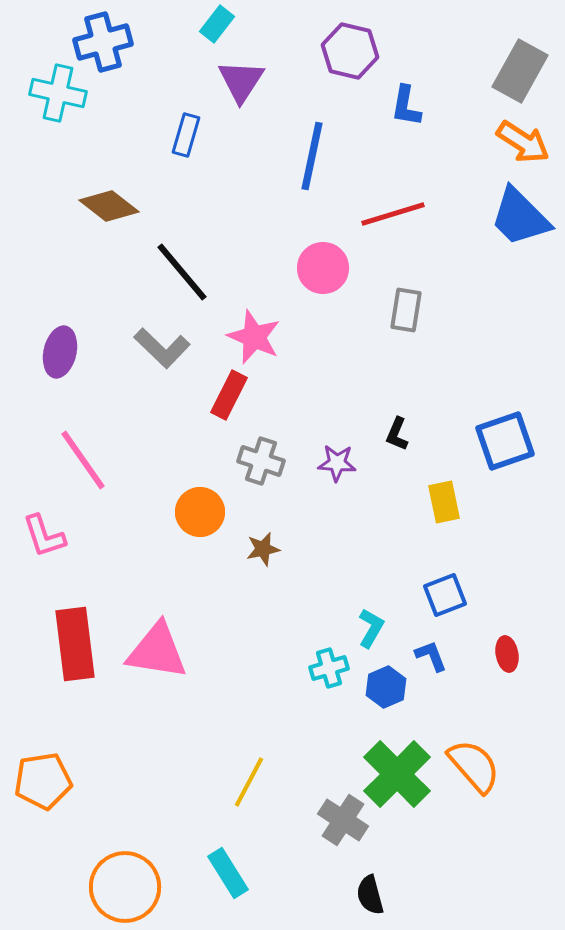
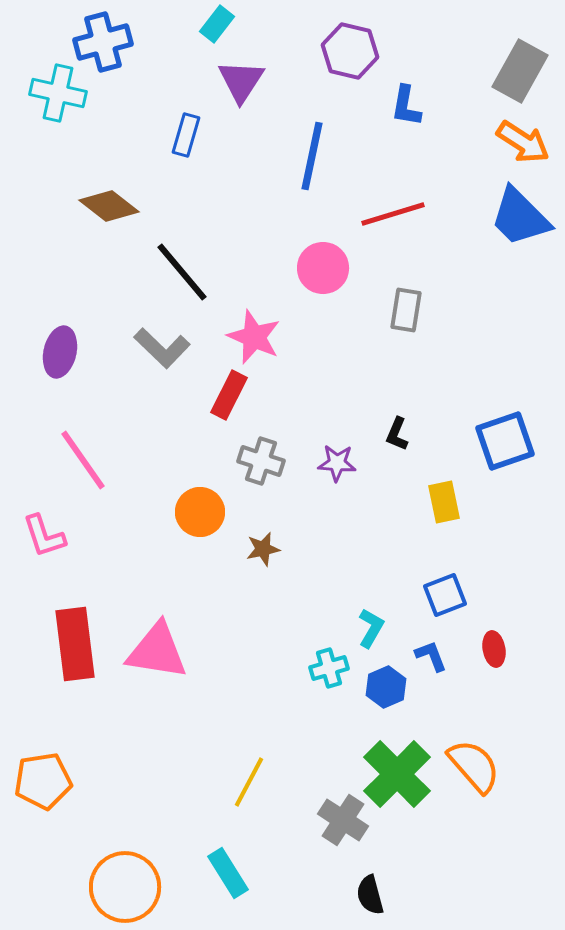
red ellipse at (507, 654): moved 13 px left, 5 px up
